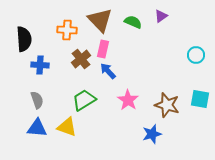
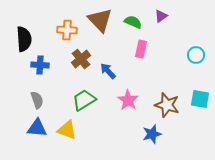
pink rectangle: moved 38 px right
yellow triangle: moved 3 px down
